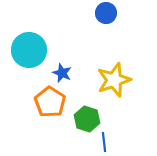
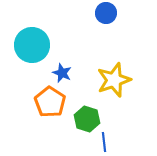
cyan circle: moved 3 px right, 5 px up
